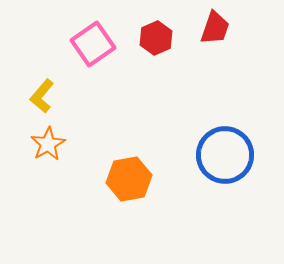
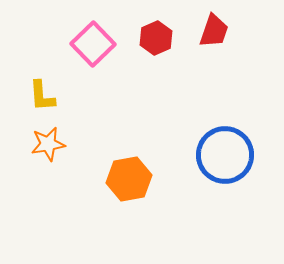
red trapezoid: moved 1 px left, 3 px down
pink square: rotated 9 degrees counterclockwise
yellow L-shape: rotated 44 degrees counterclockwise
orange star: rotated 20 degrees clockwise
